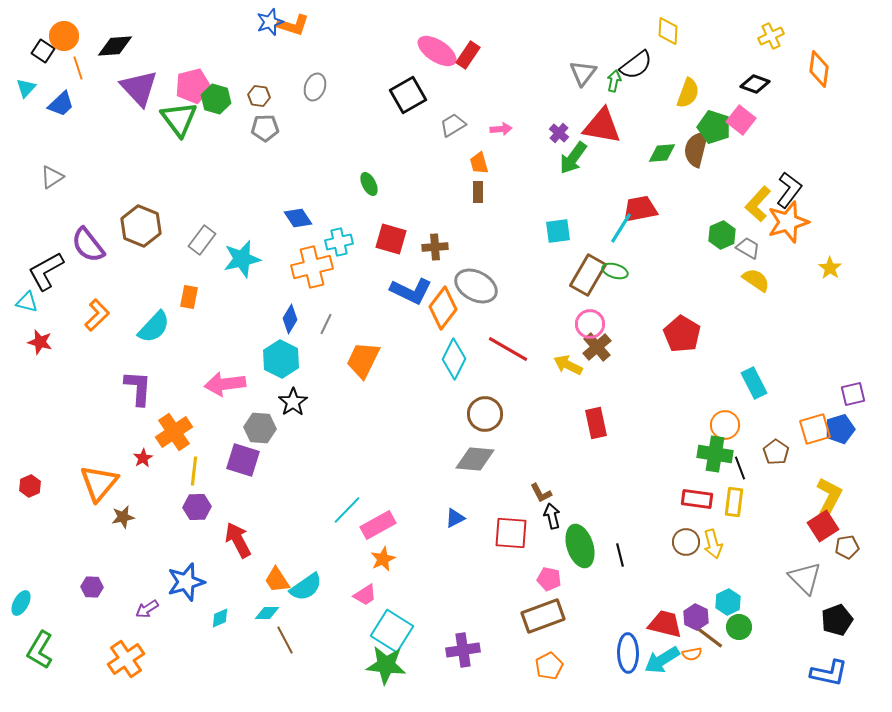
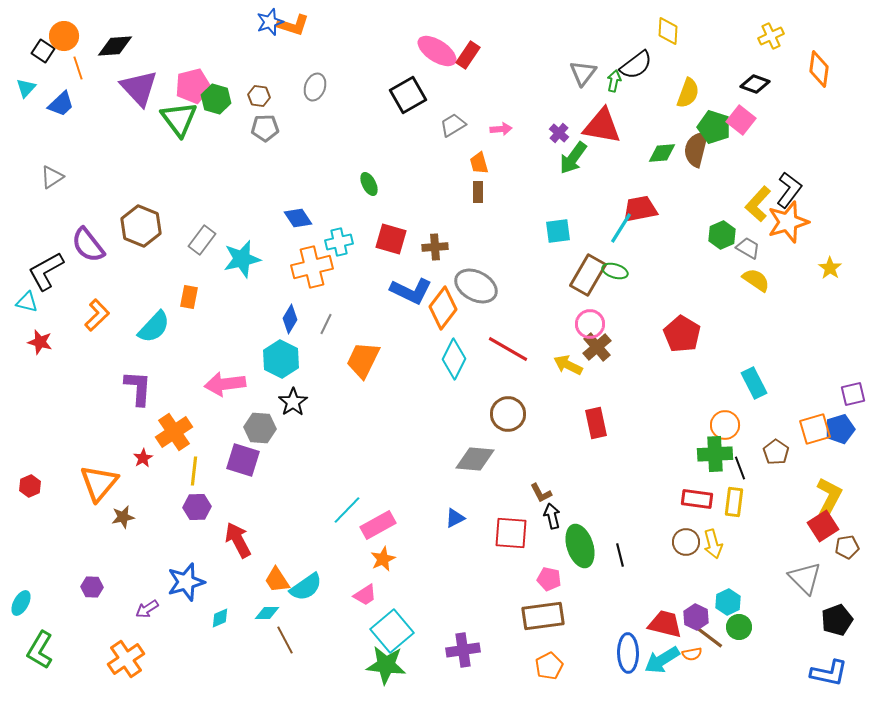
brown circle at (485, 414): moved 23 px right
green cross at (715, 454): rotated 12 degrees counterclockwise
brown rectangle at (543, 616): rotated 12 degrees clockwise
cyan square at (392, 631): rotated 18 degrees clockwise
